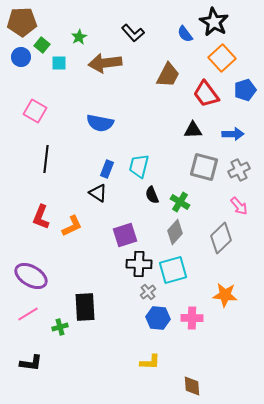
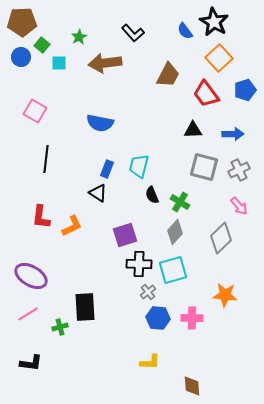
blue semicircle at (185, 34): moved 3 px up
orange square at (222, 58): moved 3 px left
red L-shape at (41, 217): rotated 15 degrees counterclockwise
